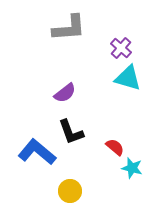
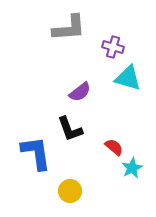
purple cross: moved 8 px left, 1 px up; rotated 25 degrees counterclockwise
purple semicircle: moved 15 px right, 1 px up
black L-shape: moved 1 px left, 3 px up
red semicircle: moved 1 px left
blue L-shape: moved 1 px left, 1 px down; rotated 42 degrees clockwise
cyan star: rotated 30 degrees clockwise
